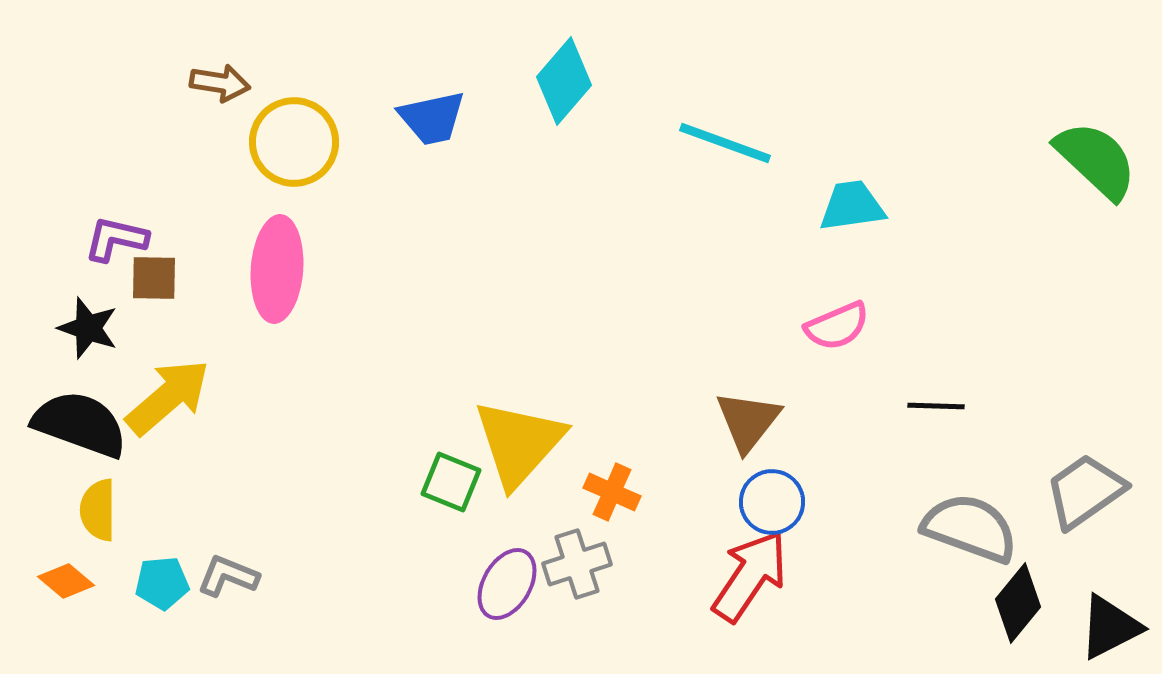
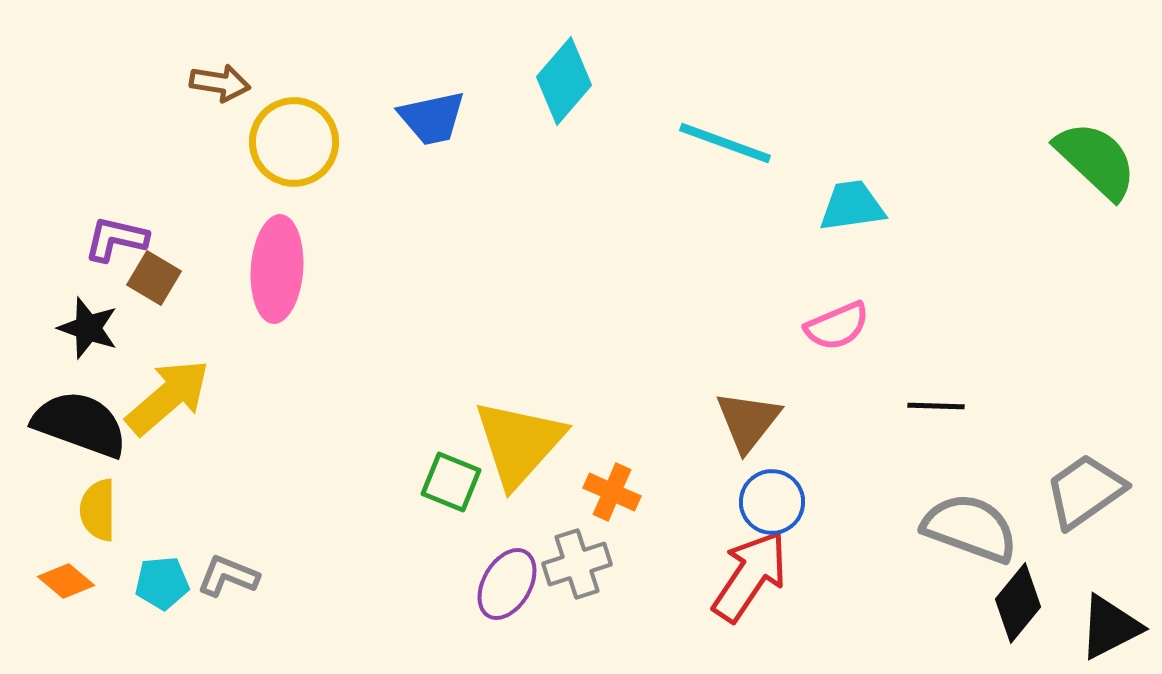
brown square: rotated 30 degrees clockwise
